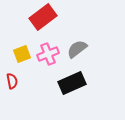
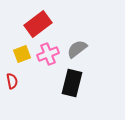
red rectangle: moved 5 px left, 7 px down
black rectangle: rotated 52 degrees counterclockwise
